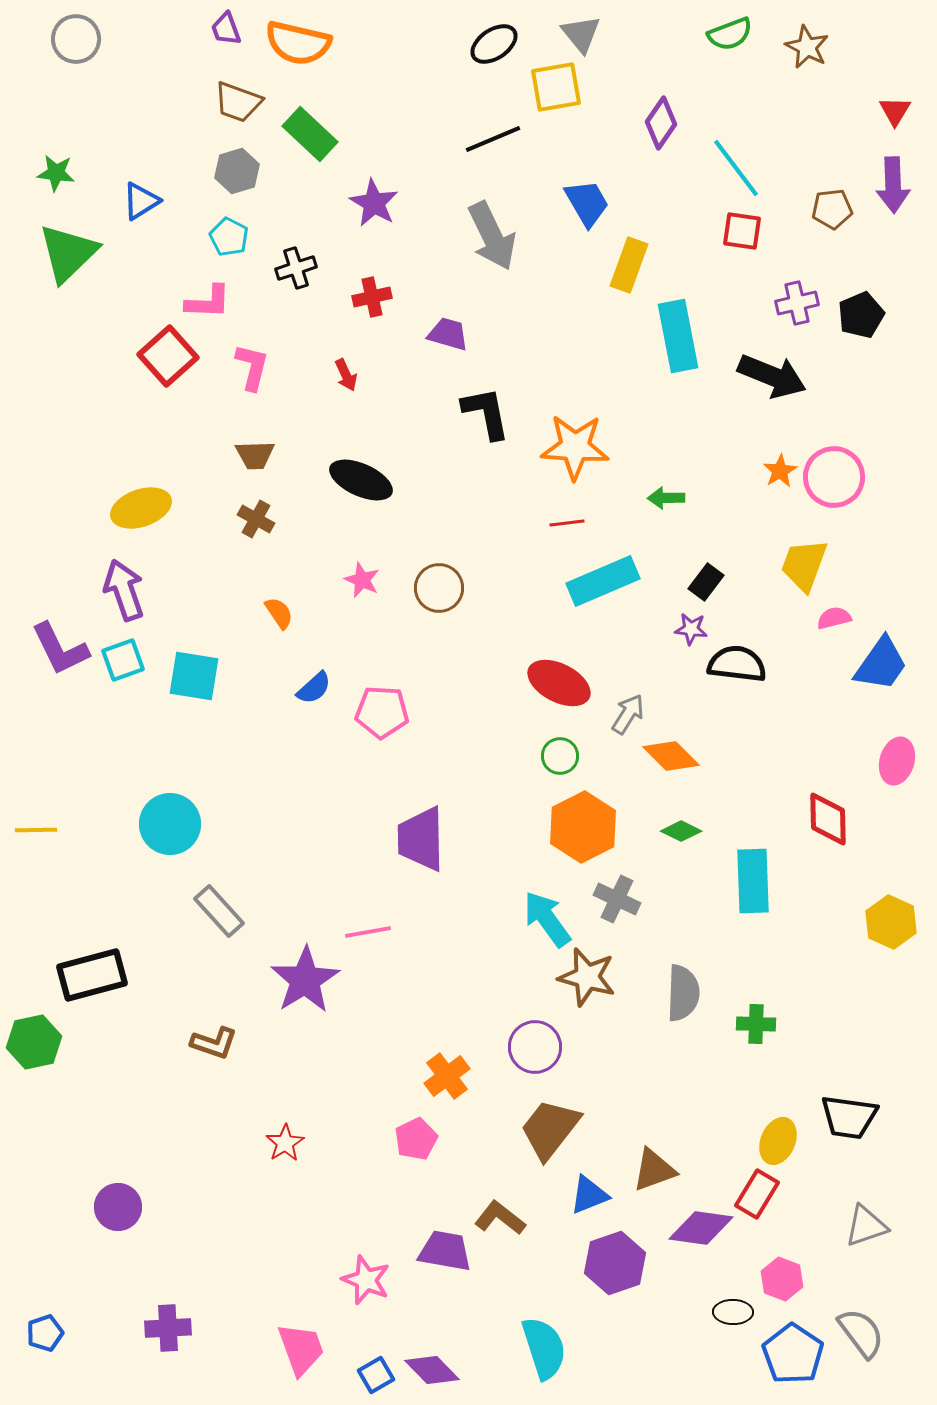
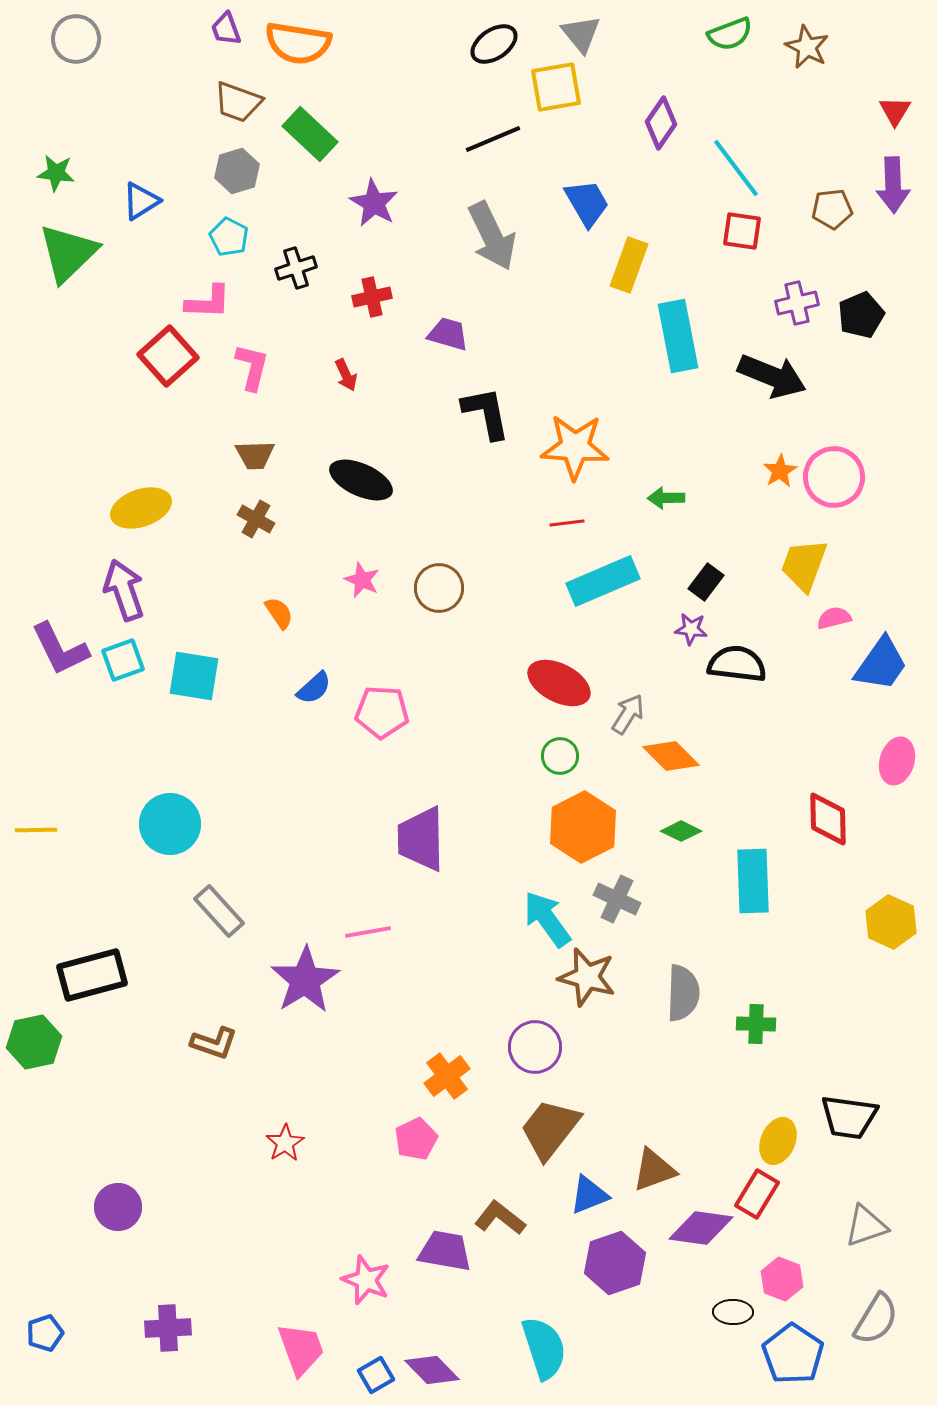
orange semicircle at (298, 43): rotated 4 degrees counterclockwise
gray semicircle at (861, 1333): moved 15 px right, 14 px up; rotated 68 degrees clockwise
